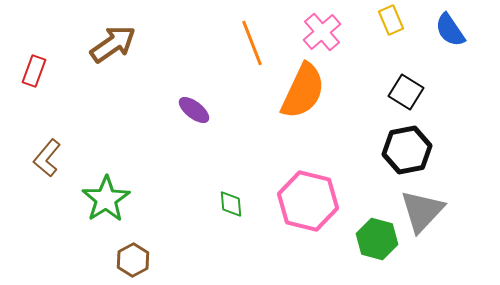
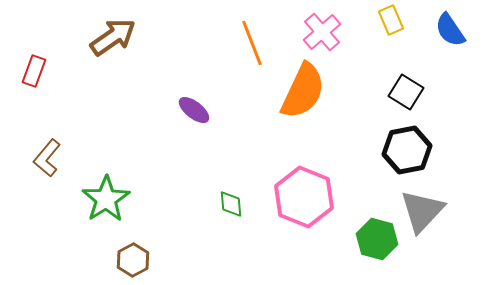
brown arrow: moved 7 px up
pink hexagon: moved 4 px left, 4 px up; rotated 8 degrees clockwise
